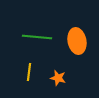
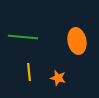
green line: moved 14 px left
yellow line: rotated 12 degrees counterclockwise
